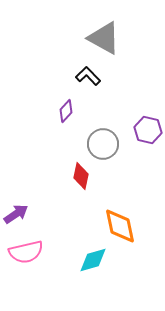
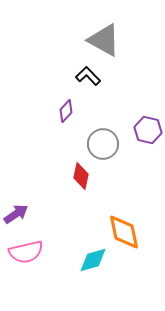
gray triangle: moved 2 px down
orange diamond: moved 4 px right, 6 px down
